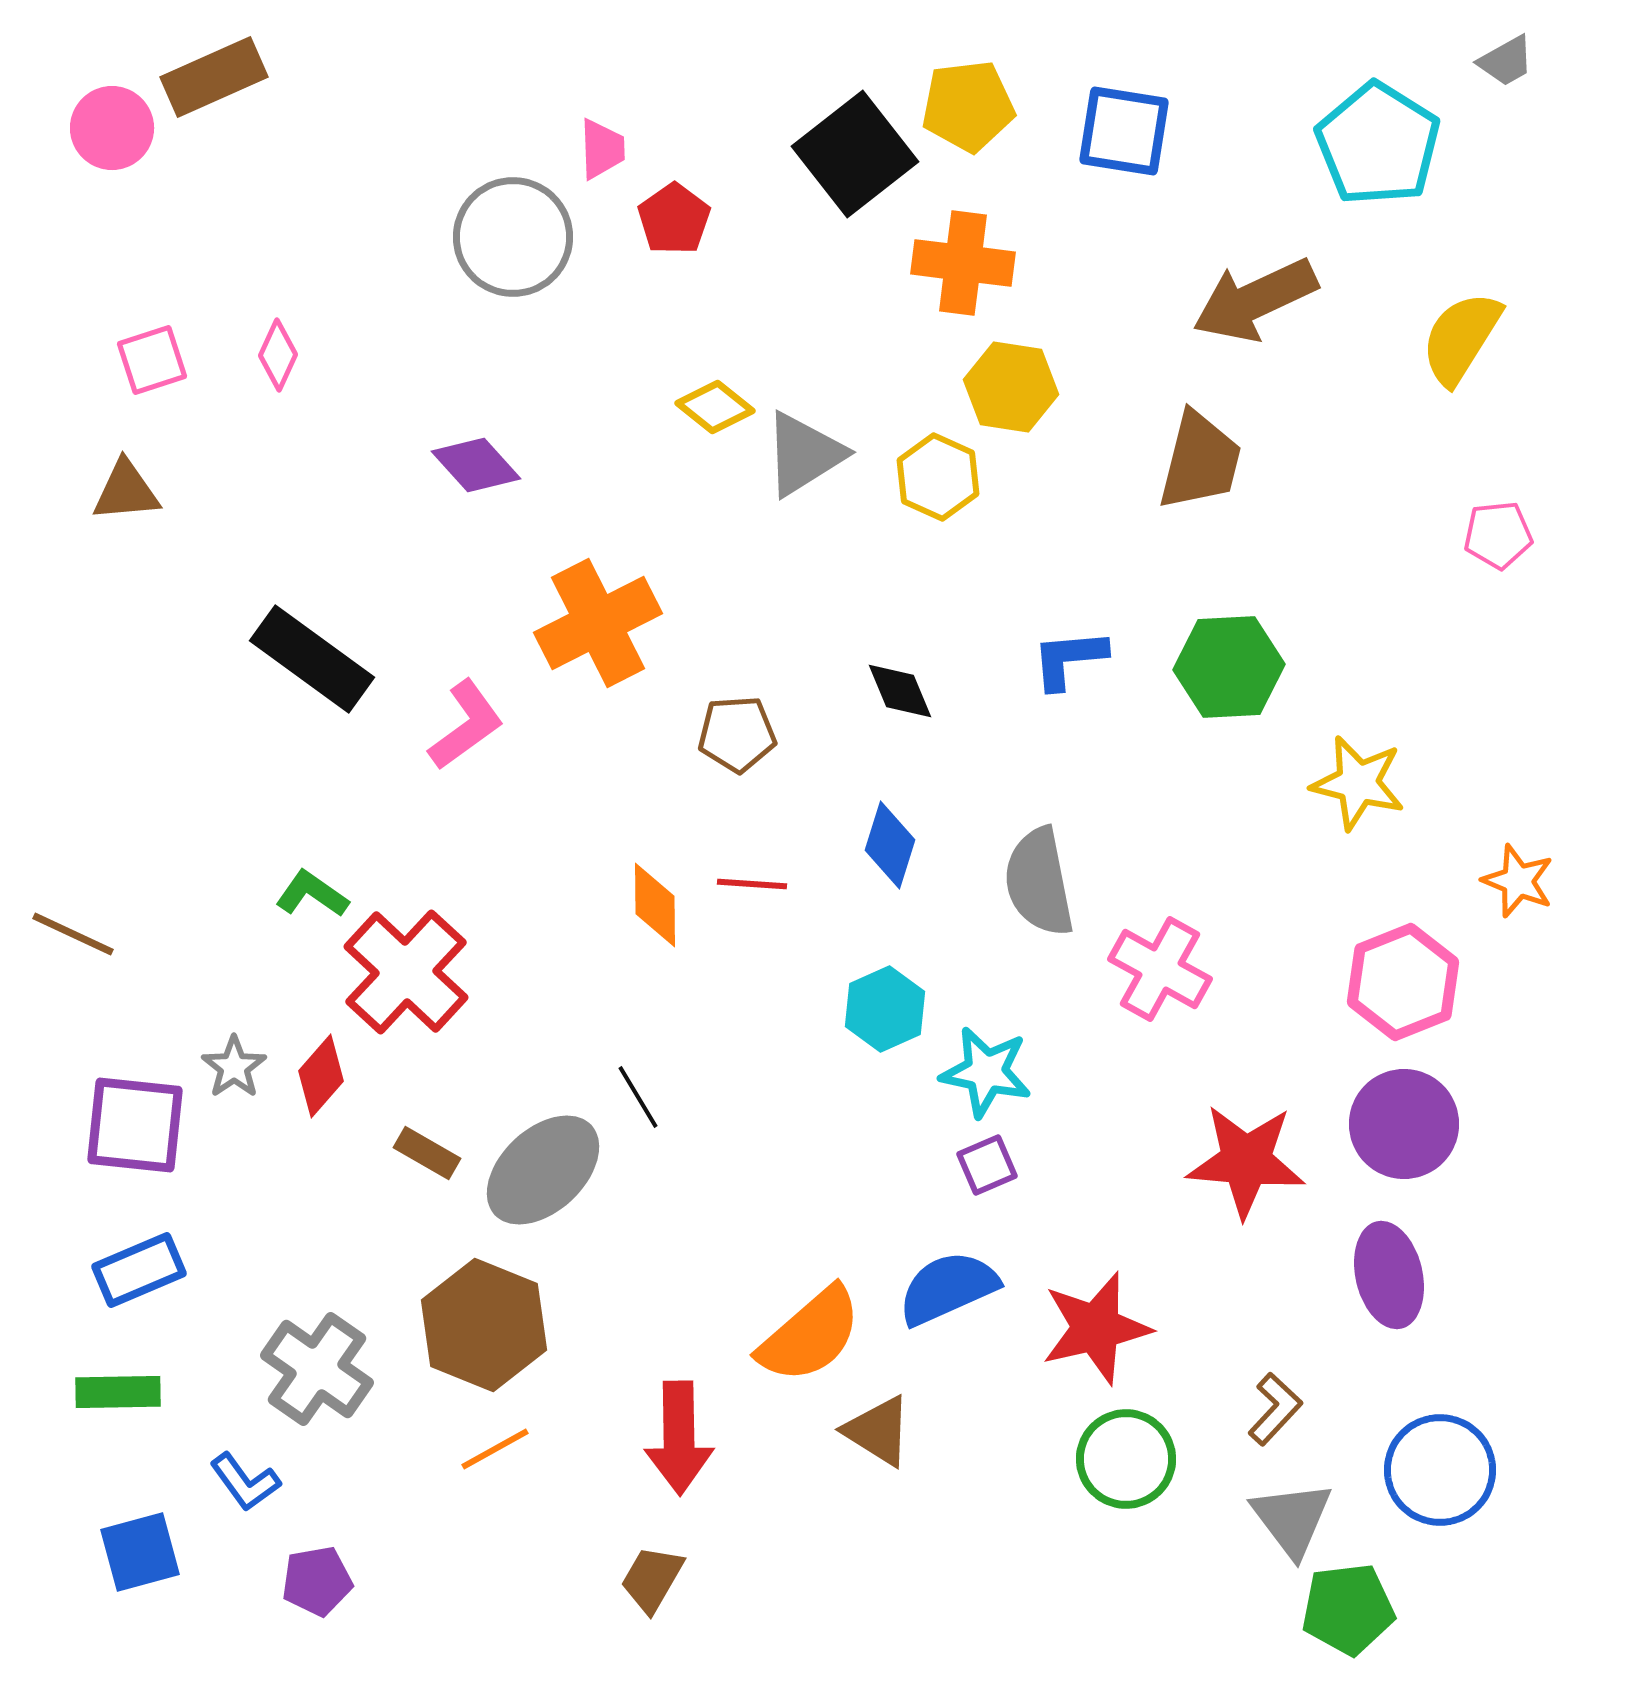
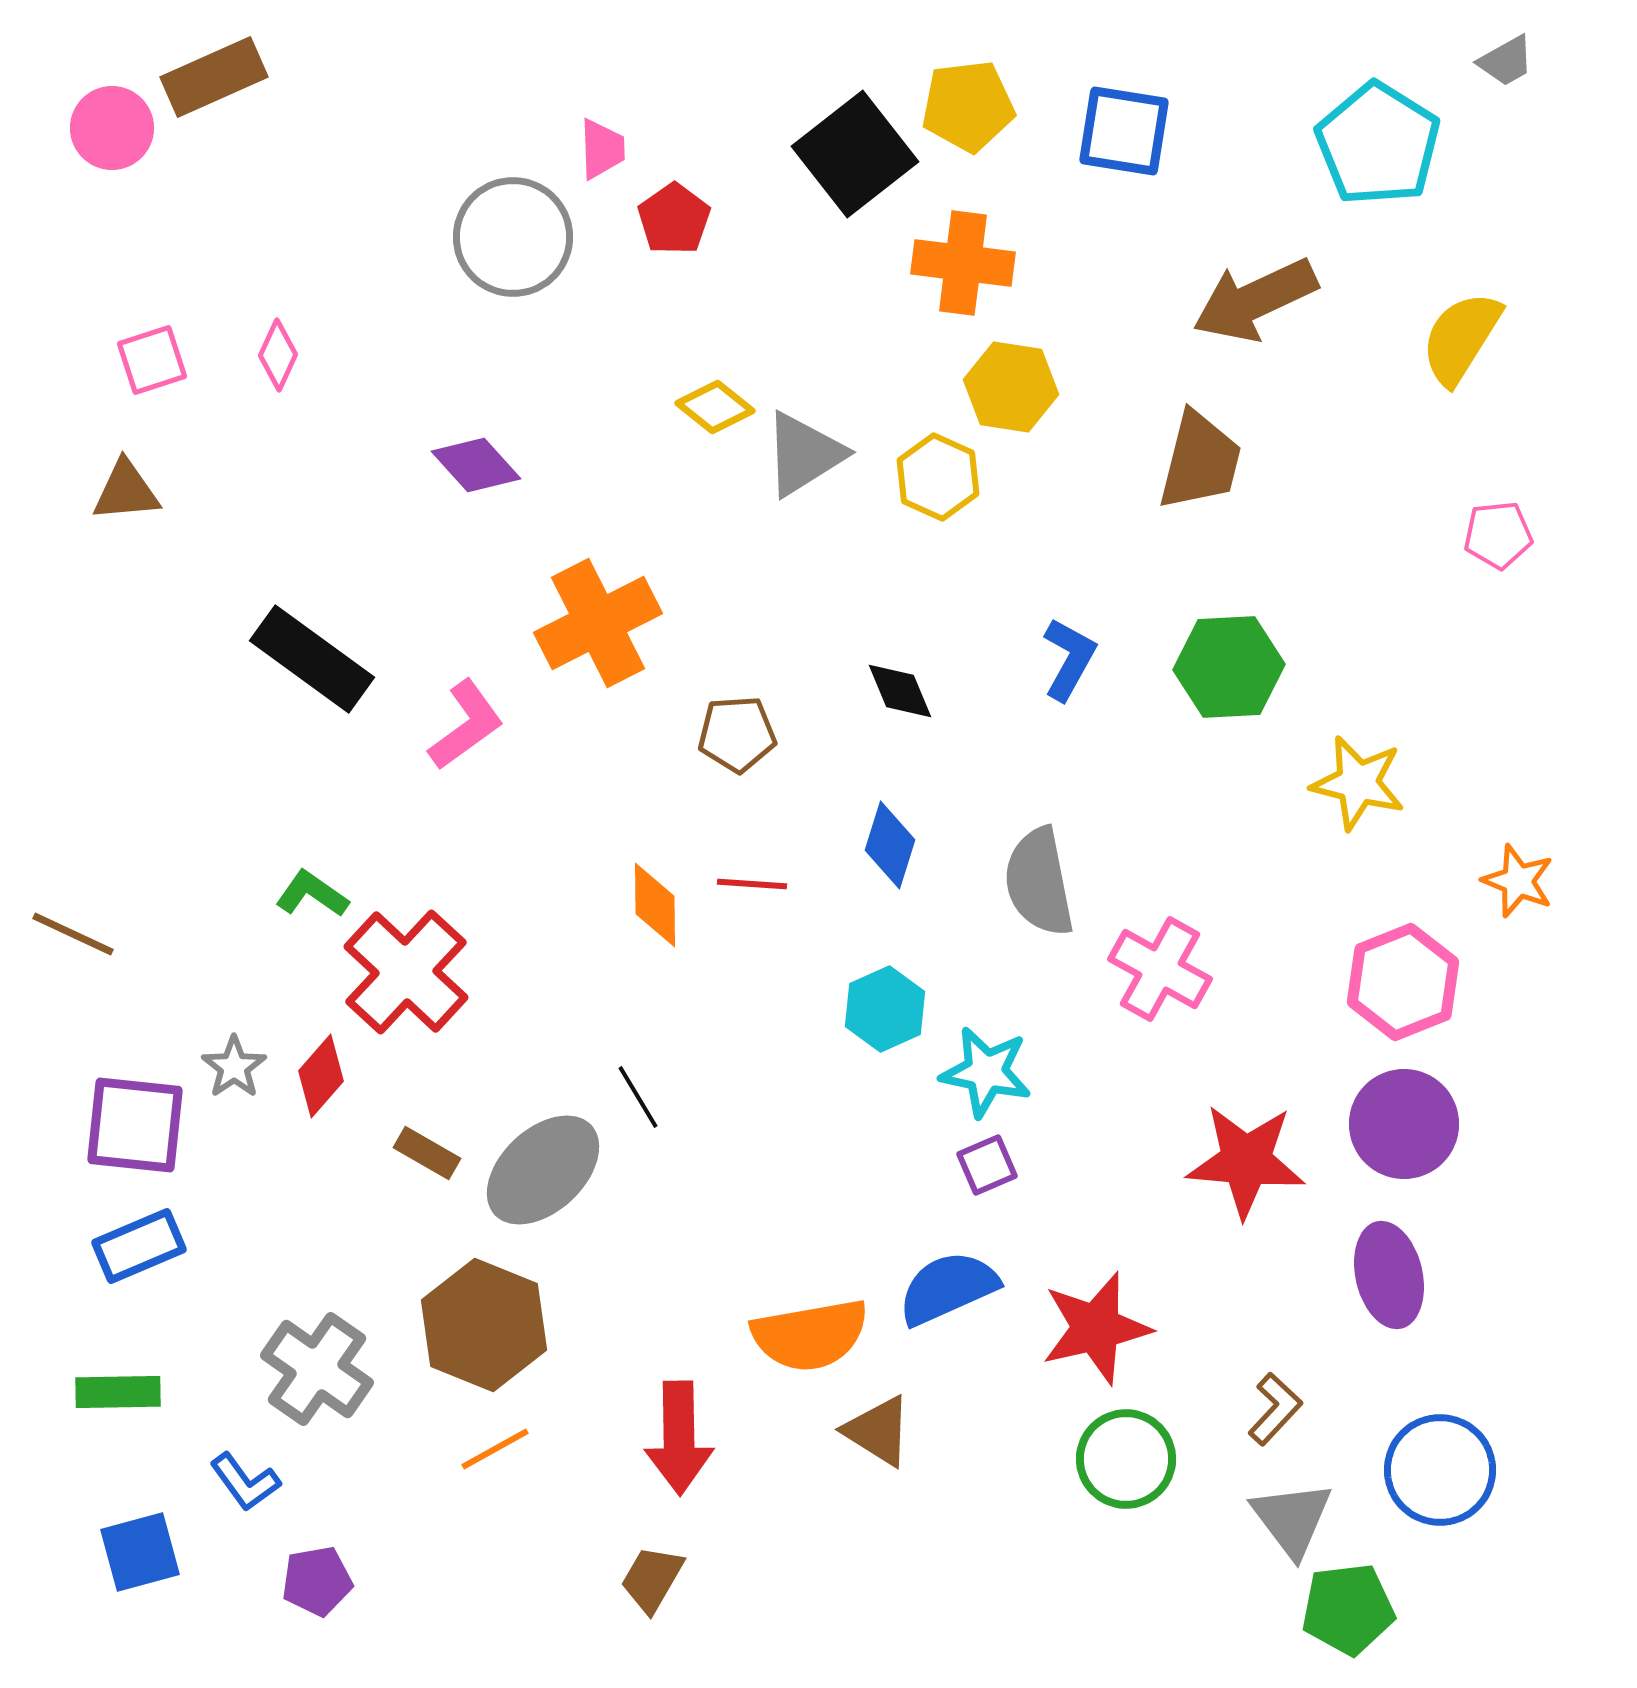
blue L-shape at (1069, 659): rotated 124 degrees clockwise
blue rectangle at (139, 1270): moved 24 px up
orange semicircle at (810, 1335): rotated 31 degrees clockwise
